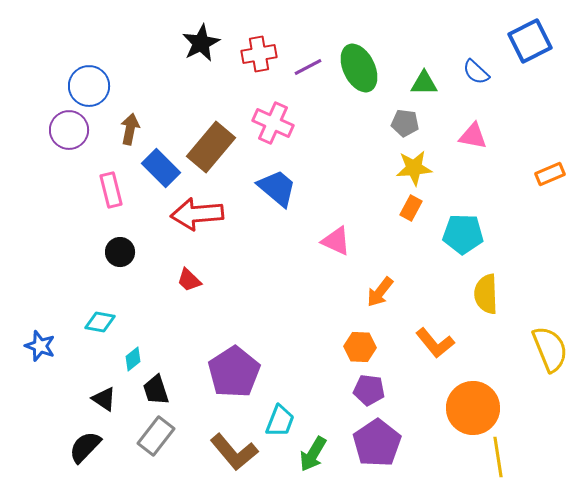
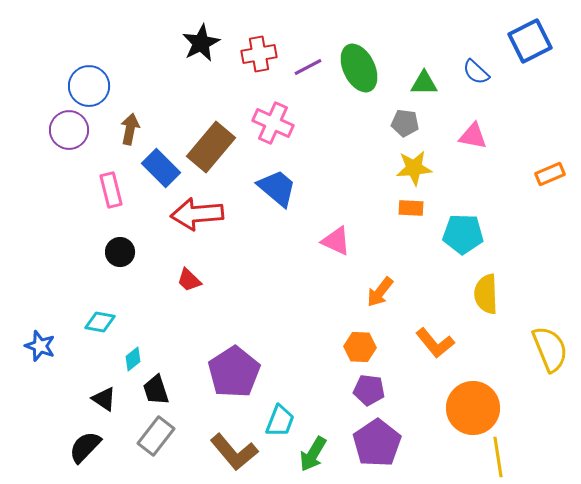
orange rectangle at (411, 208): rotated 65 degrees clockwise
